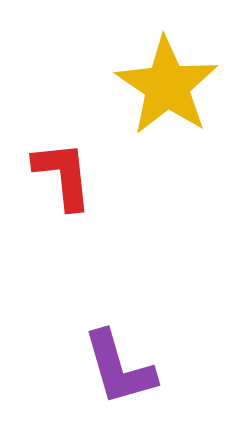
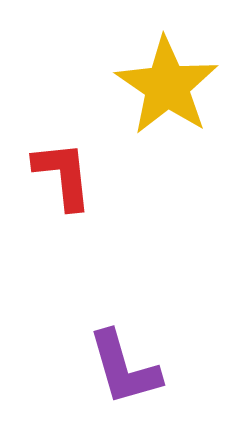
purple L-shape: moved 5 px right
